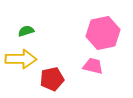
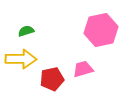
pink hexagon: moved 2 px left, 3 px up
pink trapezoid: moved 10 px left, 3 px down; rotated 30 degrees counterclockwise
